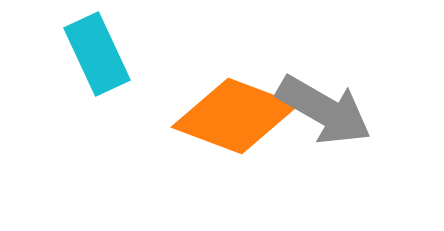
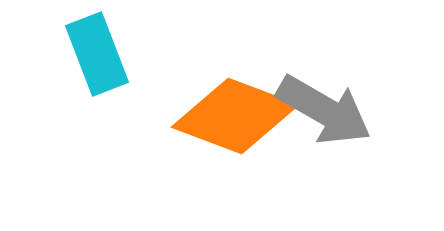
cyan rectangle: rotated 4 degrees clockwise
